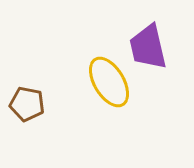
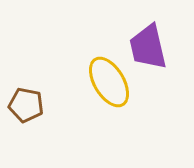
brown pentagon: moved 1 px left, 1 px down
